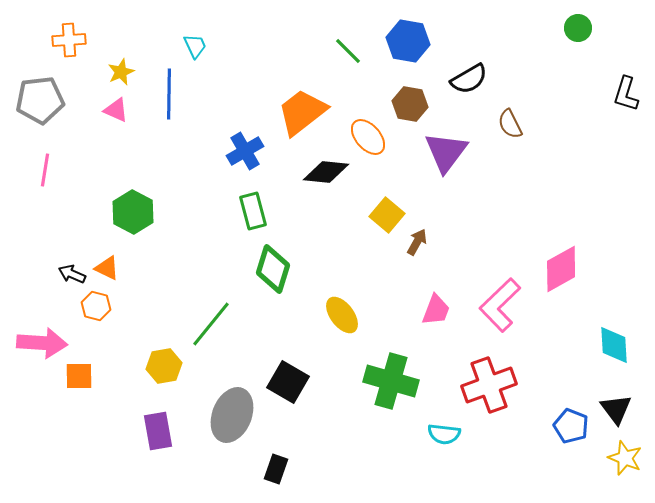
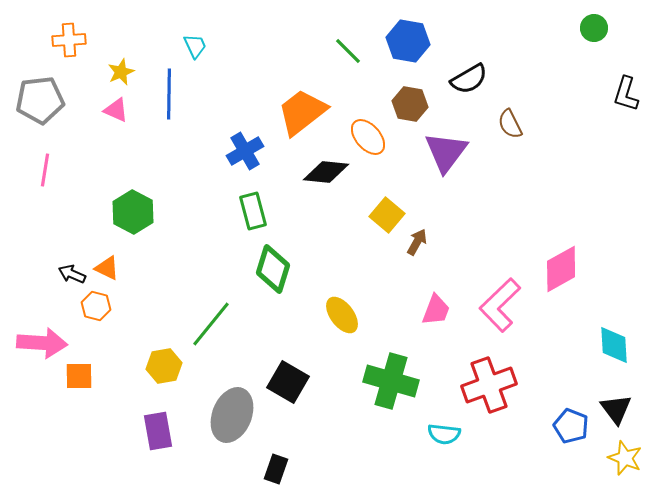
green circle at (578, 28): moved 16 px right
